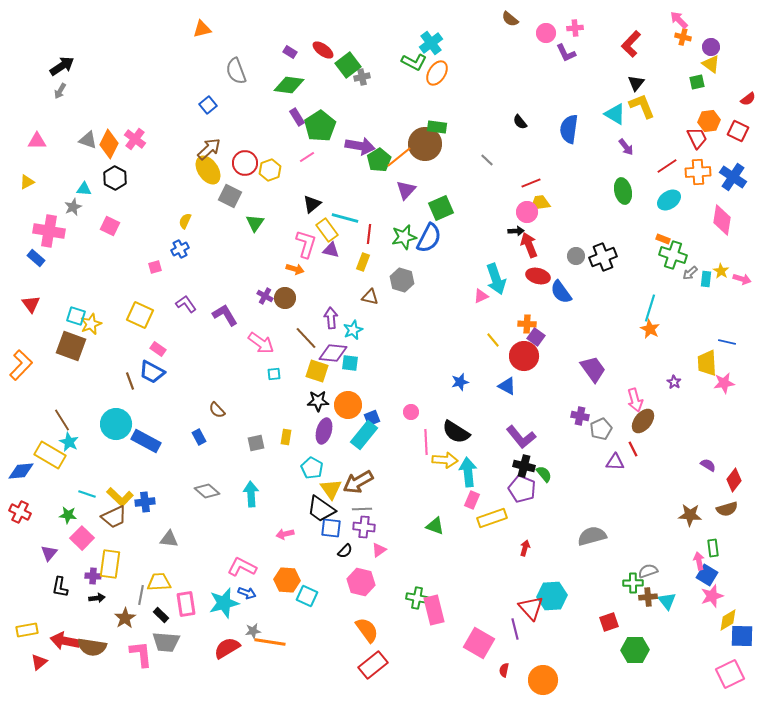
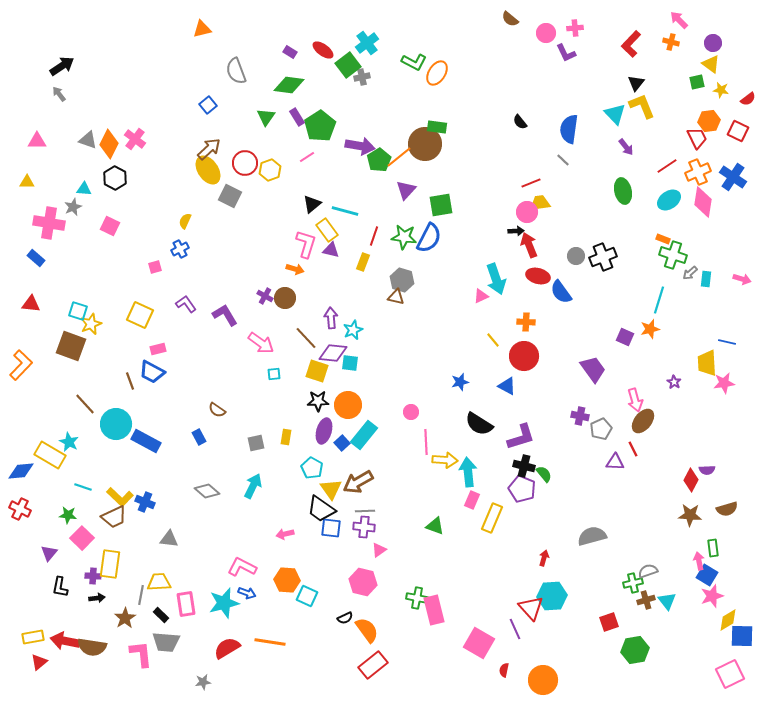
orange cross at (683, 37): moved 12 px left, 5 px down
cyan cross at (431, 43): moved 64 px left
purple circle at (711, 47): moved 2 px right, 4 px up
gray arrow at (60, 91): moved 1 px left, 3 px down; rotated 112 degrees clockwise
cyan triangle at (615, 114): rotated 15 degrees clockwise
gray line at (487, 160): moved 76 px right
orange cross at (698, 172): rotated 20 degrees counterclockwise
yellow triangle at (27, 182): rotated 28 degrees clockwise
green square at (441, 208): moved 3 px up; rotated 15 degrees clockwise
cyan line at (345, 218): moved 7 px up
pink diamond at (722, 220): moved 19 px left, 18 px up
green triangle at (255, 223): moved 11 px right, 106 px up
pink cross at (49, 231): moved 8 px up
red line at (369, 234): moved 5 px right, 2 px down; rotated 12 degrees clockwise
green star at (404, 237): rotated 20 degrees clockwise
yellow star at (721, 271): moved 181 px up; rotated 21 degrees counterclockwise
brown triangle at (370, 297): moved 26 px right
red triangle at (31, 304): rotated 48 degrees counterclockwise
cyan line at (650, 308): moved 9 px right, 8 px up
cyan square at (76, 316): moved 2 px right, 5 px up
orange cross at (527, 324): moved 1 px left, 2 px up
orange star at (650, 329): rotated 30 degrees clockwise
purple square at (536, 337): moved 89 px right; rotated 12 degrees counterclockwise
pink rectangle at (158, 349): rotated 49 degrees counterclockwise
brown semicircle at (217, 410): rotated 12 degrees counterclockwise
blue square at (372, 418): moved 30 px left, 25 px down; rotated 21 degrees counterclockwise
brown line at (62, 420): moved 23 px right, 16 px up; rotated 10 degrees counterclockwise
black semicircle at (456, 432): moved 23 px right, 8 px up
purple L-shape at (521, 437): rotated 68 degrees counterclockwise
purple semicircle at (708, 465): moved 1 px left, 5 px down; rotated 147 degrees clockwise
red diamond at (734, 480): moved 43 px left; rotated 10 degrees counterclockwise
cyan line at (87, 494): moved 4 px left, 7 px up
cyan arrow at (251, 494): moved 2 px right, 8 px up; rotated 30 degrees clockwise
blue cross at (145, 502): rotated 30 degrees clockwise
gray line at (362, 509): moved 3 px right, 2 px down
red cross at (20, 512): moved 3 px up
yellow rectangle at (492, 518): rotated 48 degrees counterclockwise
red arrow at (525, 548): moved 19 px right, 10 px down
black semicircle at (345, 551): moved 67 px down; rotated 21 degrees clockwise
pink hexagon at (361, 582): moved 2 px right
green cross at (633, 583): rotated 12 degrees counterclockwise
brown cross at (648, 597): moved 2 px left, 3 px down; rotated 12 degrees counterclockwise
purple line at (515, 629): rotated 10 degrees counterclockwise
yellow rectangle at (27, 630): moved 6 px right, 7 px down
gray star at (253, 631): moved 50 px left, 51 px down
green hexagon at (635, 650): rotated 8 degrees counterclockwise
